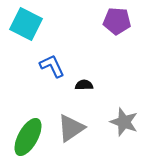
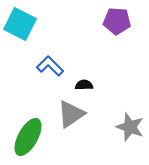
cyan square: moved 6 px left
blue L-shape: moved 2 px left; rotated 20 degrees counterclockwise
gray star: moved 6 px right, 5 px down
gray triangle: moved 14 px up
